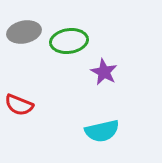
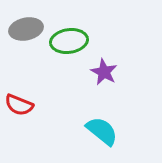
gray ellipse: moved 2 px right, 3 px up
cyan semicircle: rotated 128 degrees counterclockwise
